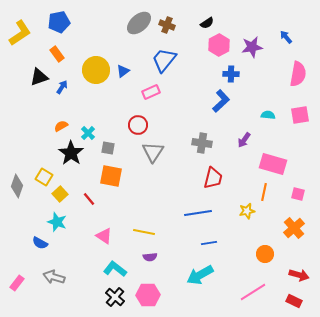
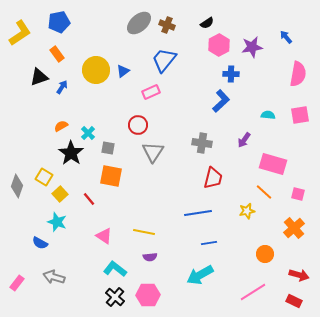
orange line at (264, 192): rotated 60 degrees counterclockwise
